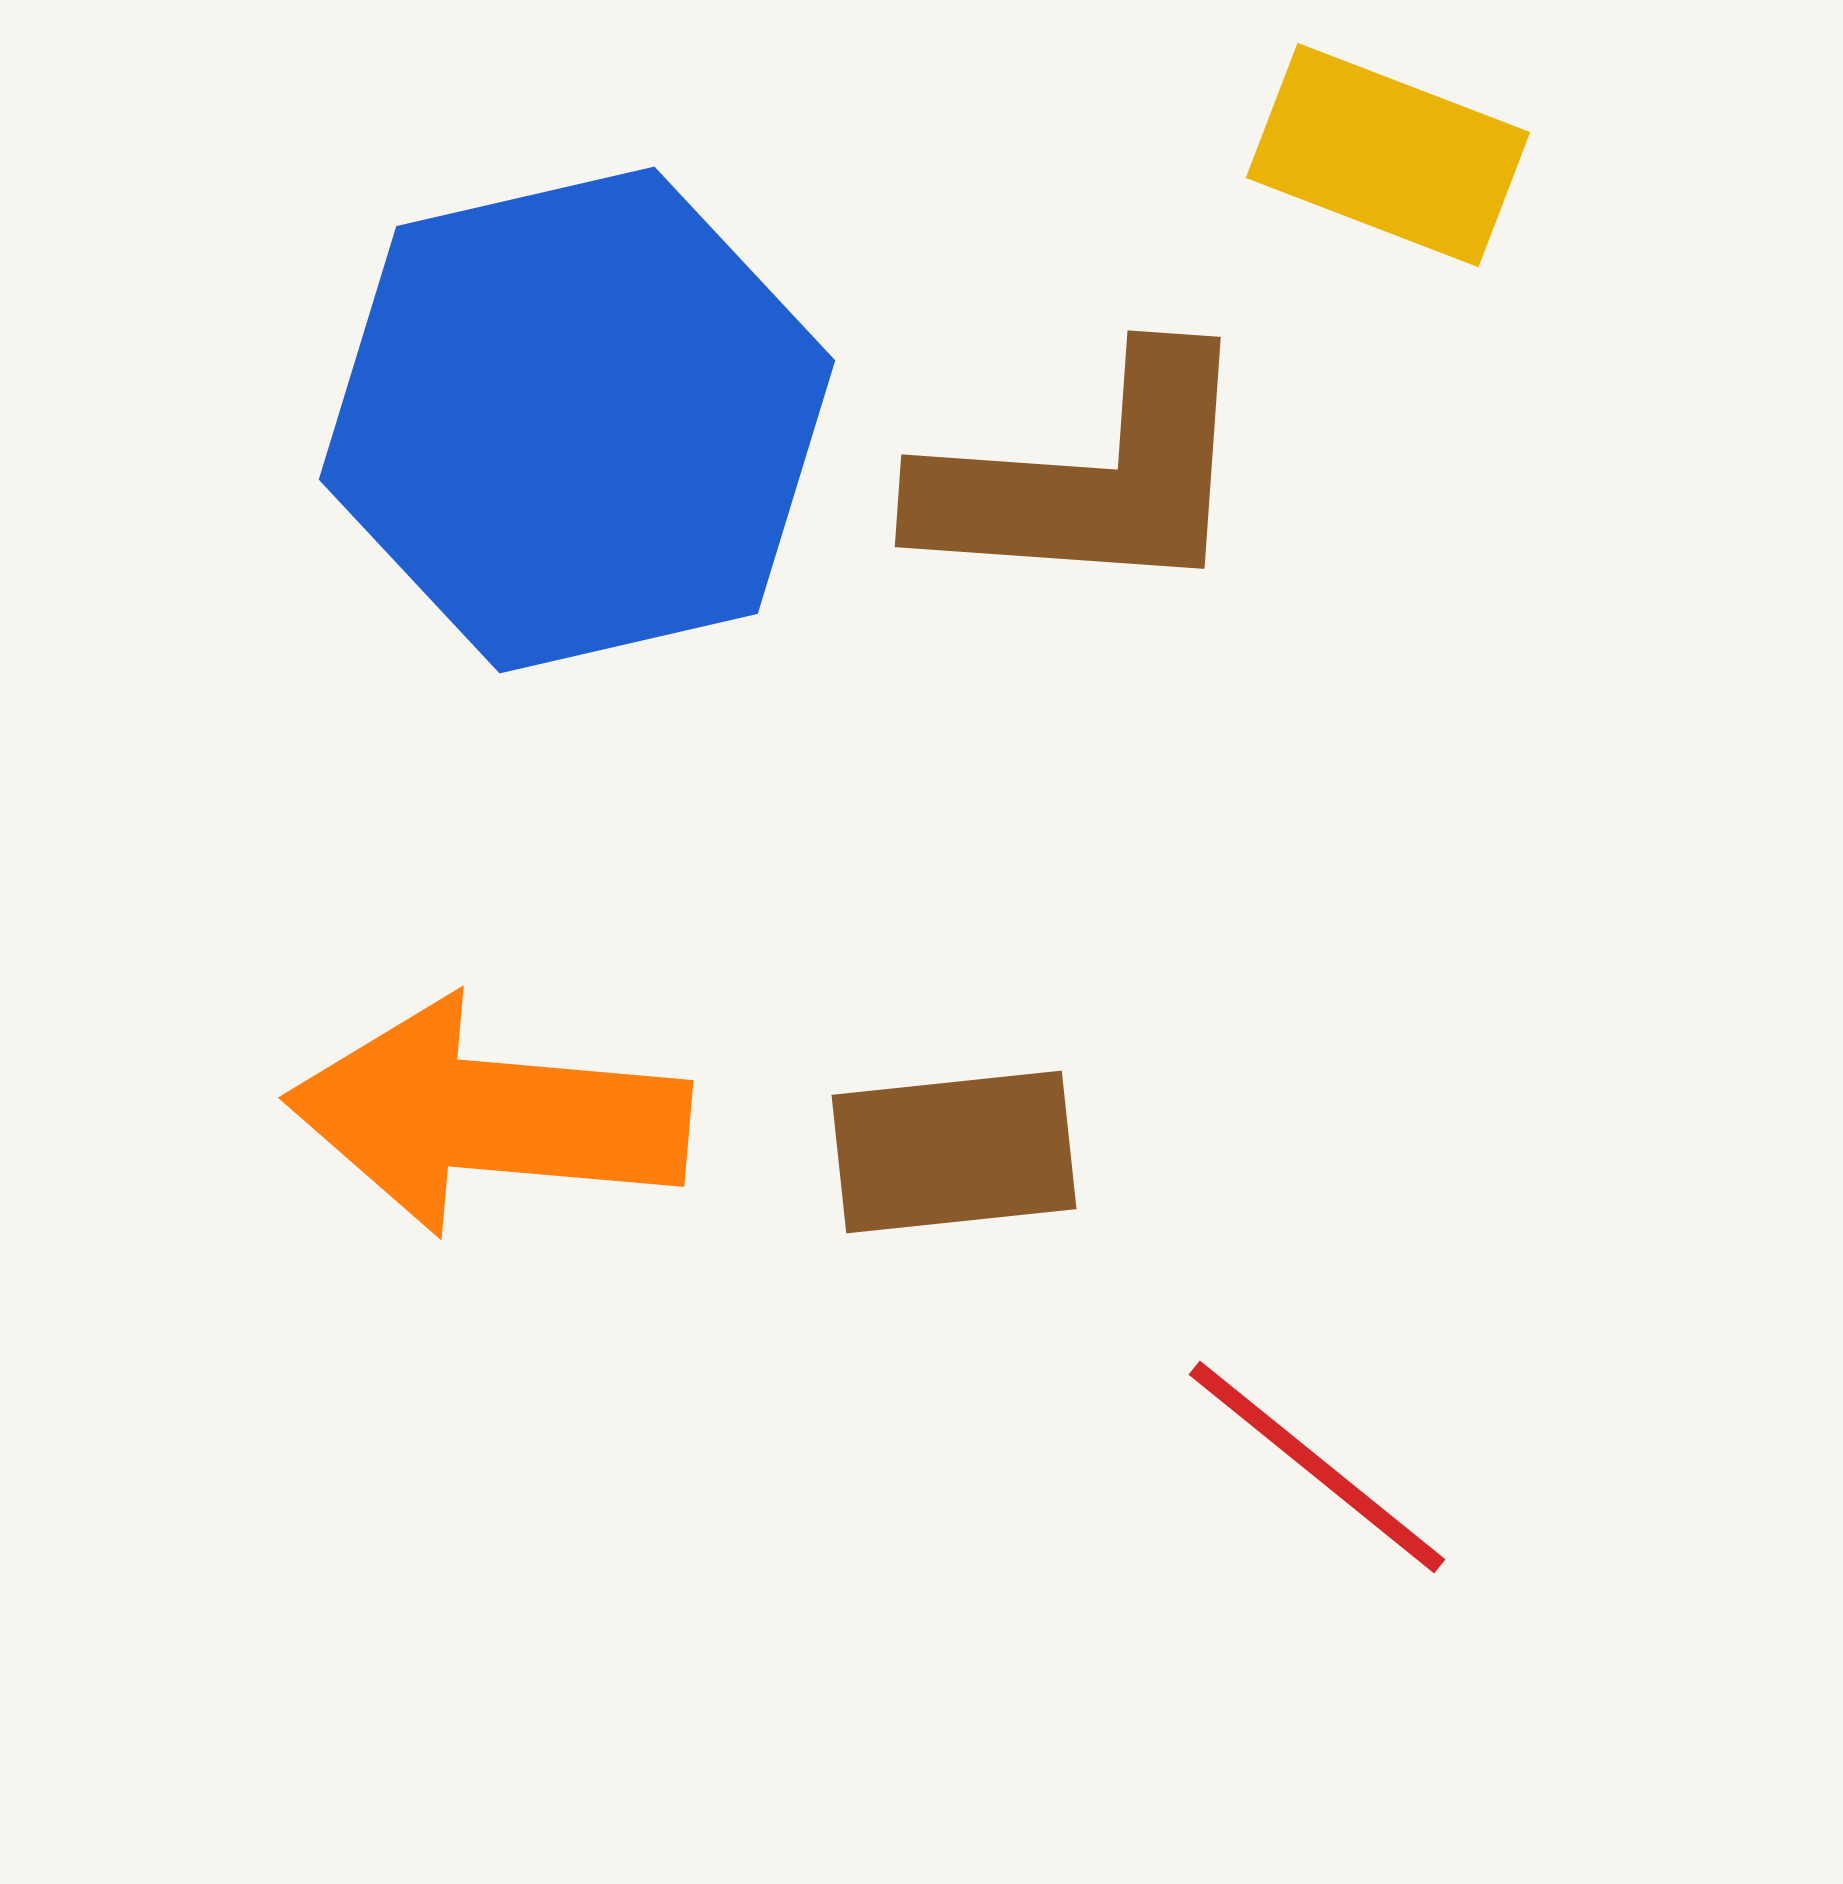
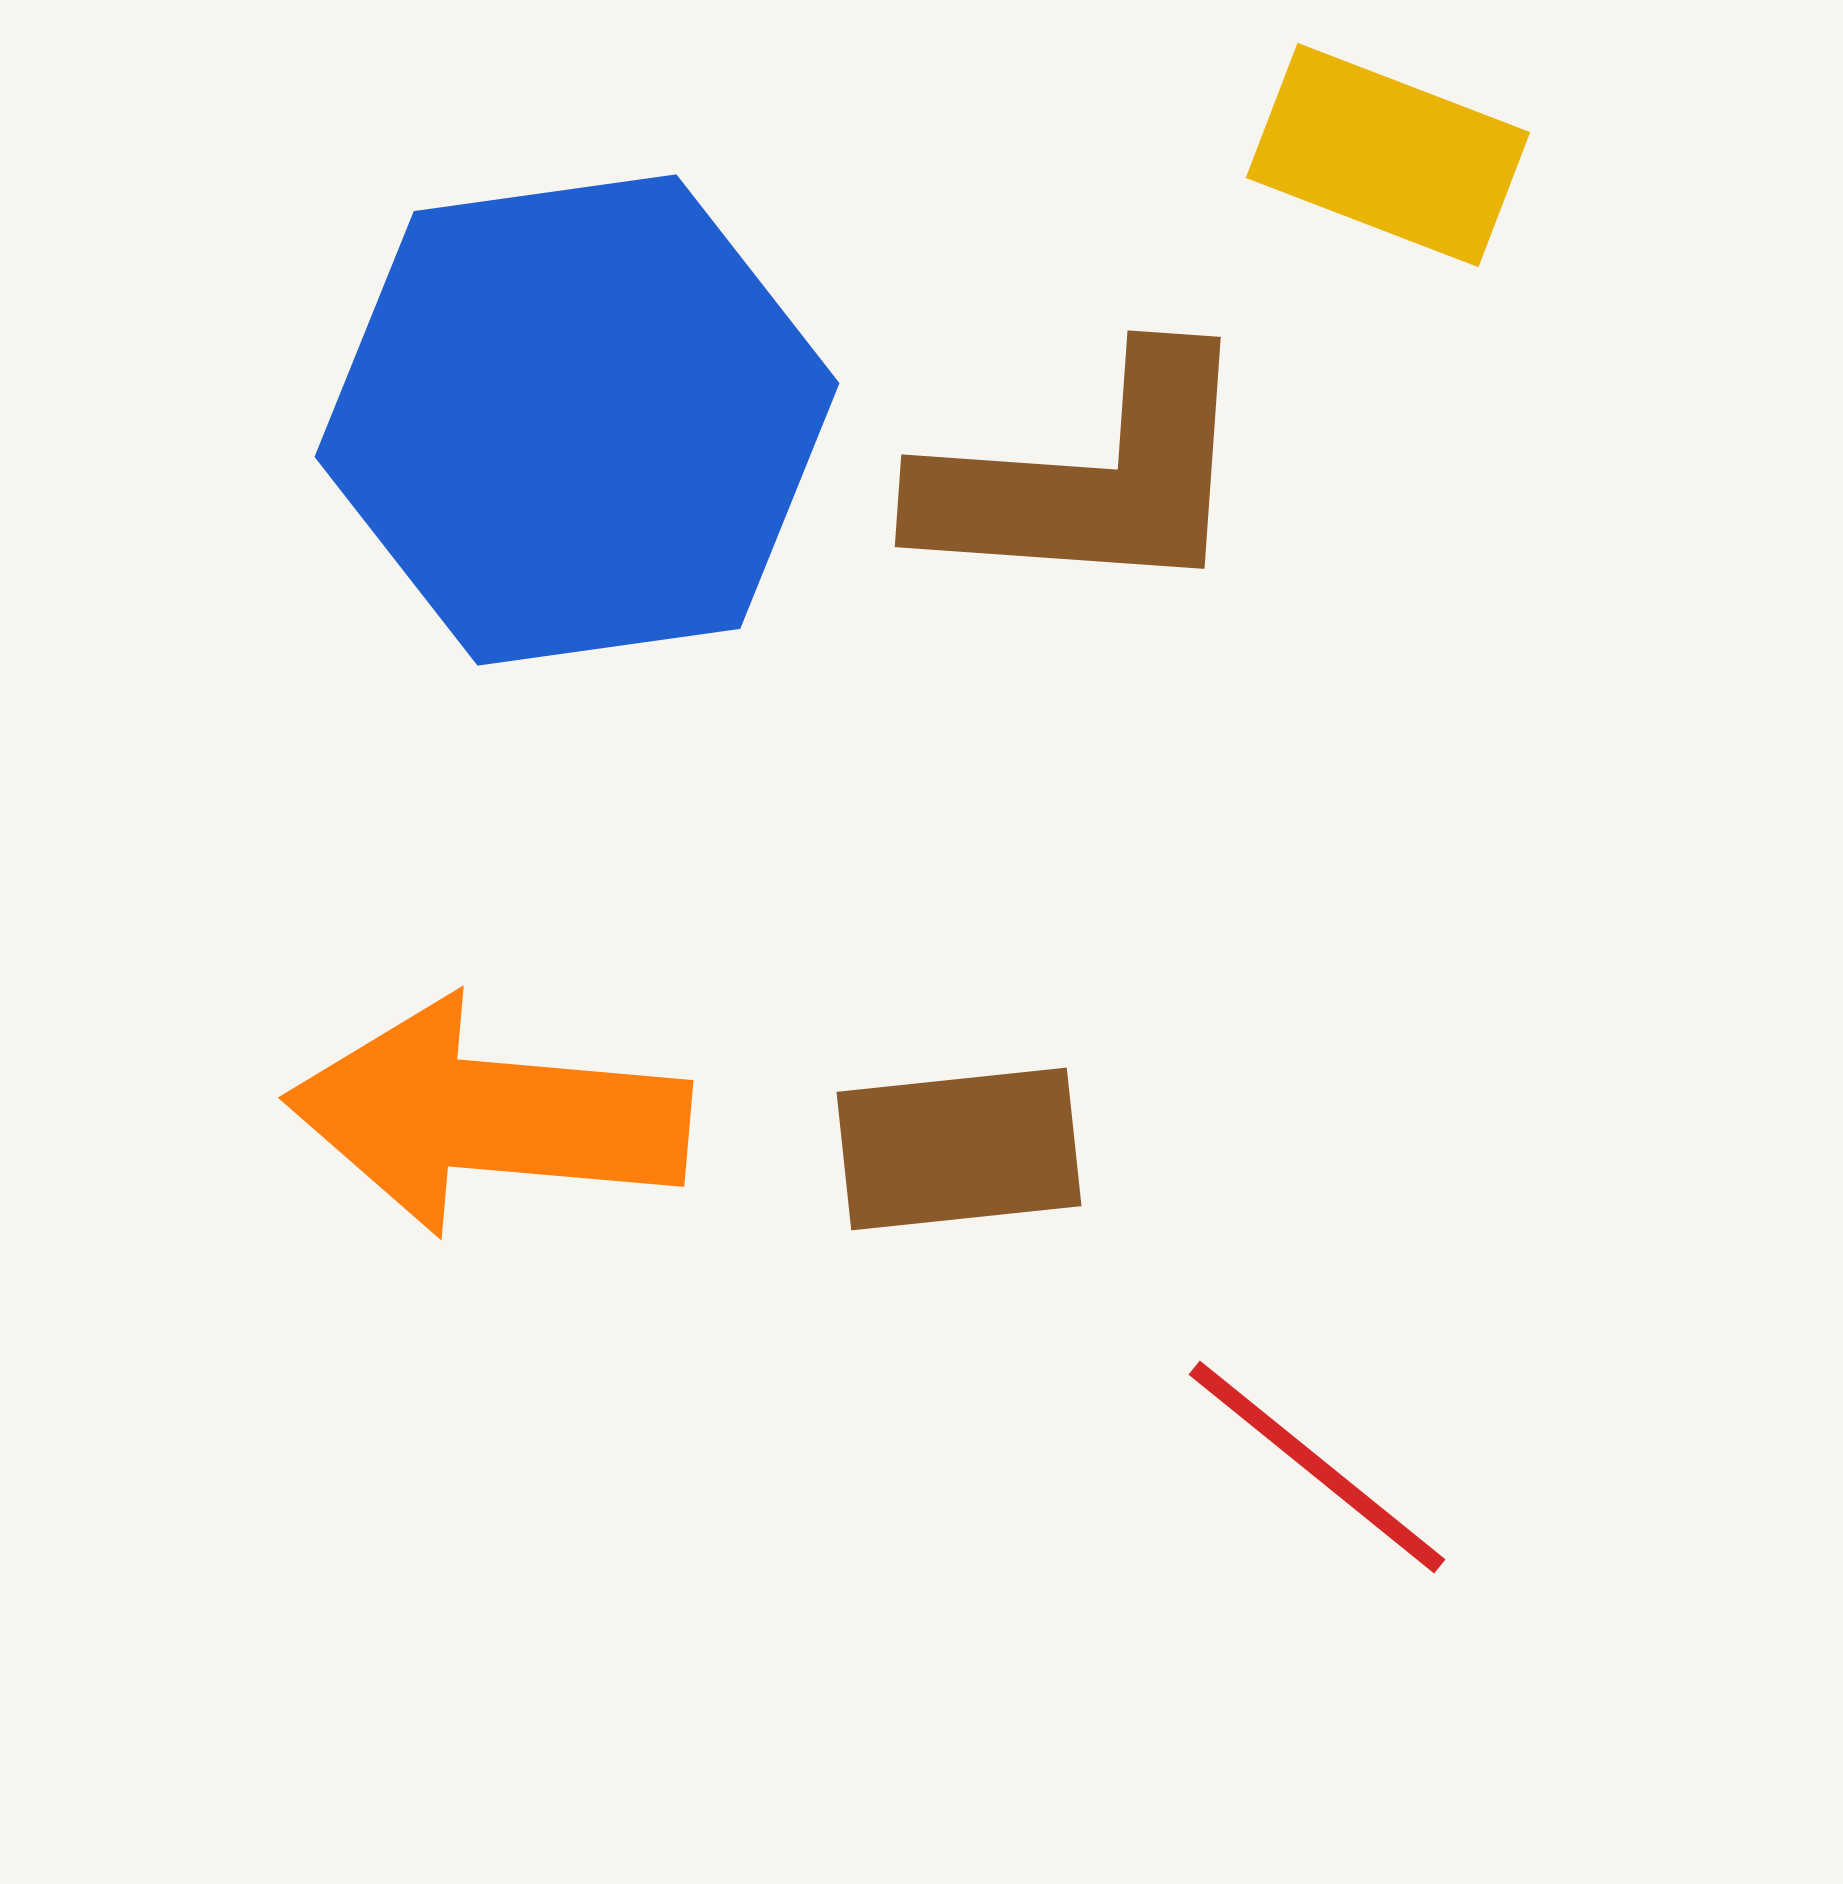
blue hexagon: rotated 5 degrees clockwise
brown rectangle: moved 5 px right, 3 px up
